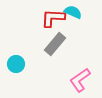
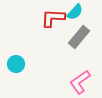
cyan semicircle: moved 2 px right; rotated 108 degrees clockwise
gray rectangle: moved 24 px right, 7 px up
pink L-shape: moved 2 px down
